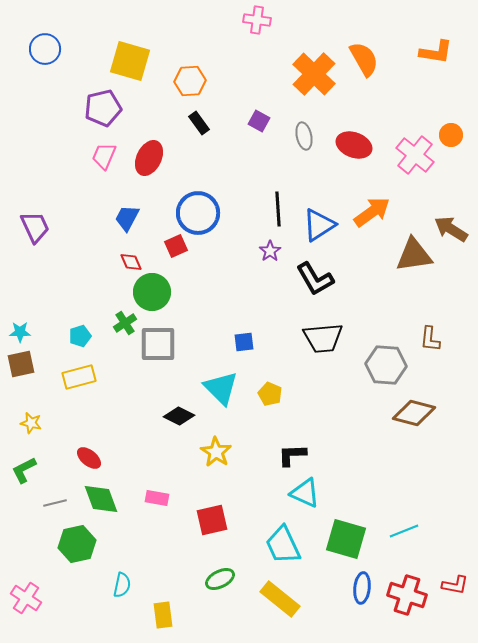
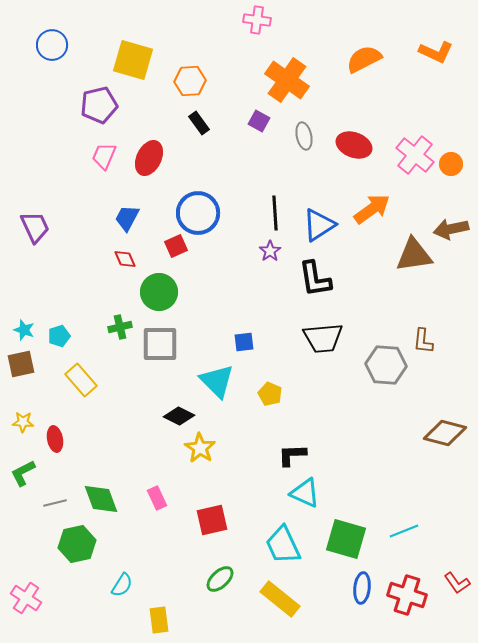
blue circle at (45, 49): moved 7 px right, 4 px up
orange L-shape at (436, 52): rotated 16 degrees clockwise
orange semicircle at (364, 59): rotated 87 degrees counterclockwise
yellow square at (130, 61): moved 3 px right, 1 px up
orange cross at (314, 74): moved 27 px left, 6 px down; rotated 9 degrees counterclockwise
purple pentagon at (103, 108): moved 4 px left, 3 px up
orange circle at (451, 135): moved 29 px down
black line at (278, 209): moved 3 px left, 4 px down
orange arrow at (372, 212): moved 3 px up
brown arrow at (451, 229): rotated 44 degrees counterclockwise
red diamond at (131, 262): moved 6 px left, 3 px up
black L-shape at (315, 279): rotated 21 degrees clockwise
green circle at (152, 292): moved 7 px right
green cross at (125, 323): moved 5 px left, 4 px down; rotated 20 degrees clockwise
cyan star at (20, 332): moved 4 px right, 2 px up; rotated 20 degrees clockwise
cyan pentagon at (80, 336): moved 21 px left
brown L-shape at (430, 339): moved 7 px left, 2 px down
gray square at (158, 344): moved 2 px right
yellow rectangle at (79, 377): moved 2 px right, 3 px down; rotated 64 degrees clockwise
cyan triangle at (221, 388): moved 4 px left, 7 px up
brown diamond at (414, 413): moved 31 px right, 20 px down
yellow star at (31, 423): moved 8 px left, 1 px up; rotated 10 degrees counterclockwise
yellow star at (216, 452): moved 16 px left, 4 px up
red ellipse at (89, 458): moved 34 px left, 19 px up; rotated 40 degrees clockwise
green L-shape at (24, 470): moved 1 px left, 3 px down
pink rectangle at (157, 498): rotated 55 degrees clockwise
green ellipse at (220, 579): rotated 16 degrees counterclockwise
cyan semicircle at (122, 585): rotated 20 degrees clockwise
red L-shape at (455, 585): moved 2 px right, 2 px up; rotated 44 degrees clockwise
yellow rectangle at (163, 615): moved 4 px left, 5 px down
